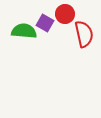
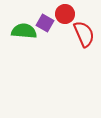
red semicircle: rotated 12 degrees counterclockwise
